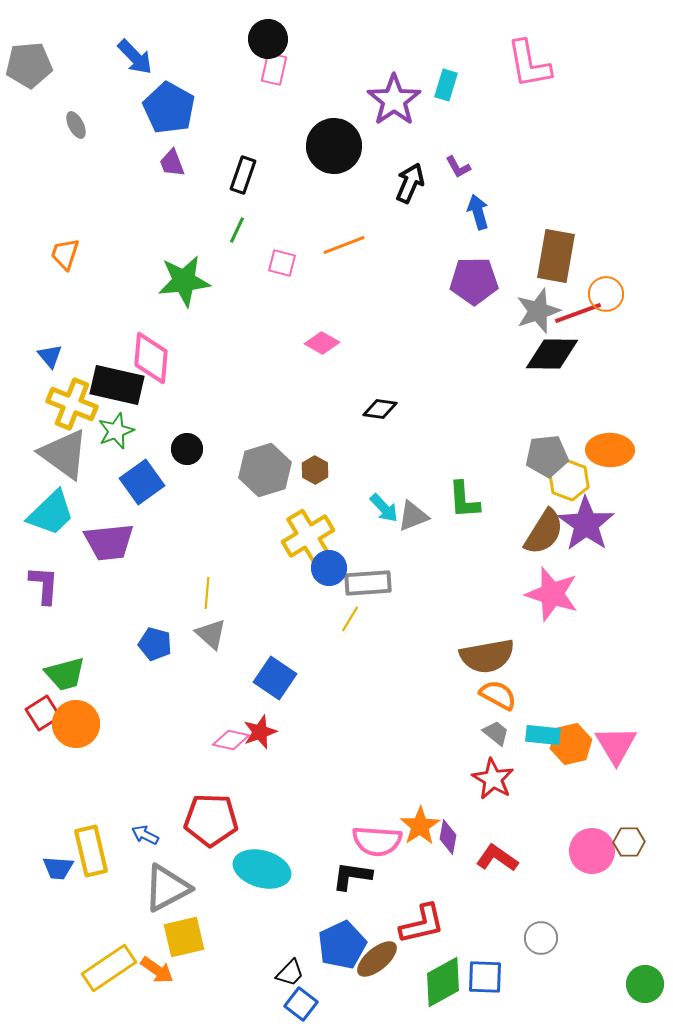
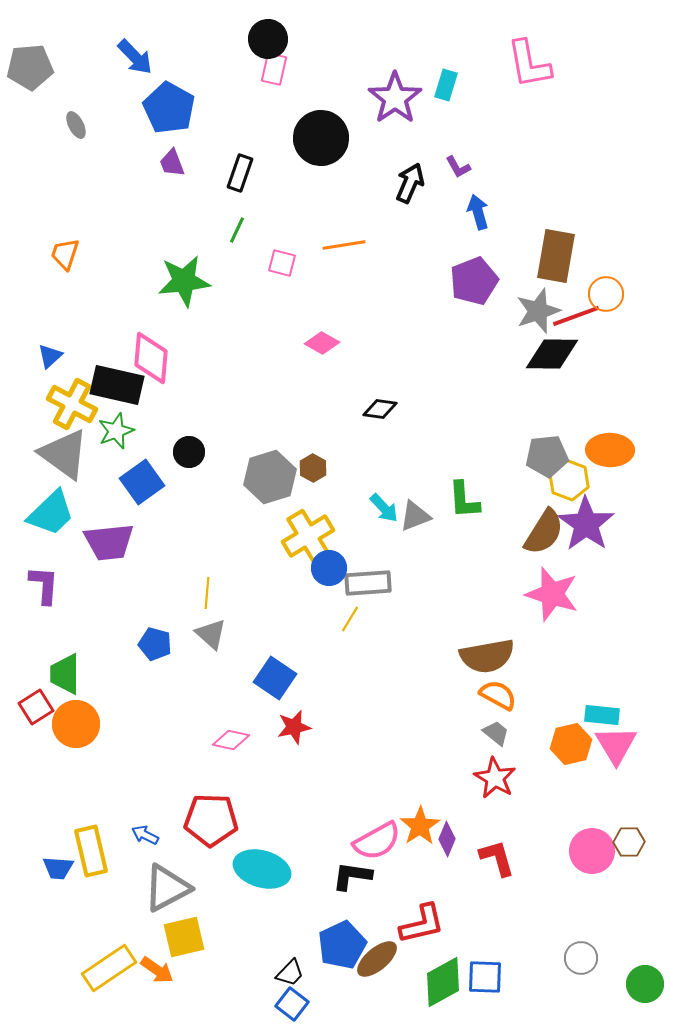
gray pentagon at (29, 65): moved 1 px right, 2 px down
purple star at (394, 100): moved 1 px right, 2 px up
black circle at (334, 146): moved 13 px left, 8 px up
black rectangle at (243, 175): moved 3 px left, 2 px up
orange line at (344, 245): rotated 12 degrees clockwise
purple pentagon at (474, 281): rotated 21 degrees counterclockwise
red line at (578, 313): moved 2 px left, 3 px down
blue triangle at (50, 356): rotated 28 degrees clockwise
yellow cross at (72, 404): rotated 6 degrees clockwise
black circle at (187, 449): moved 2 px right, 3 px down
gray hexagon at (265, 470): moved 5 px right, 7 px down
brown hexagon at (315, 470): moved 2 px left, 2 px up
gray triangle at (413, 516): moved 2 px right
green trapezoid at (65, 674): rotated 105 degrees clockwise
red square at (43, 713): moved 7 px left, 6 px up
red star at (260, 732): moved 34 px right, 5 px up; rotated 8 degrees clockwise
cyan rectangle at (543, 735): moved 59 px right, 20 px up
red star at (493, 779): moved 2 px right, 1 px up
purple diamond at (448, 837): moved 1 px left, 2 px down; rotated 12 degrees clockwise
pink semicircle at (377, 841): rotated 33 degrees counterclockwise
red L-shape at (497, 858): rotated 39 degrees clockwise
gray circle at (541, 938): moved 40 px right, 20 px down
blue square at (301, 1004): moved 9 px left
